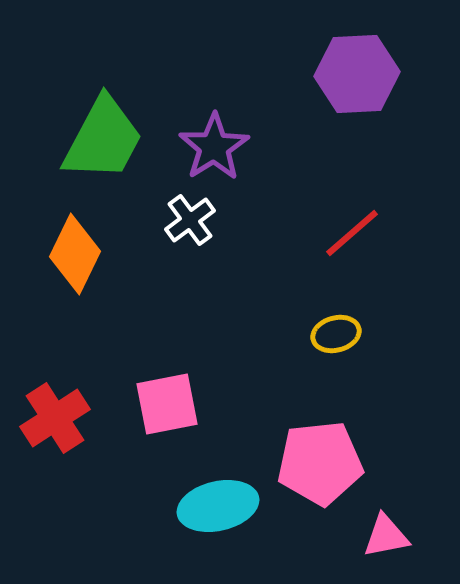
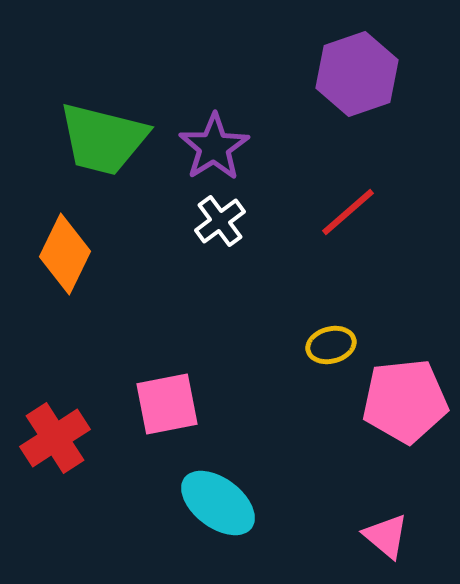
purple hexagon: rotated 16 degrees counterclockwise
green trapezoid: rotated 76 degrees clockwise
white cross: moved 30 px right, 1 px down
red line: moved 4 px left, 21 px up
orange diamond: moved 10 px left
yellow ellipse: moved 5 px left, 11 px down
red cross: moved 20 px down
pink pentagon: moved 85 px right, 62 px up
cyan ellipse: moved 3 px up; rotated 50 degrees clockwise
pink triangle: rotated 51 degrees clockwise
